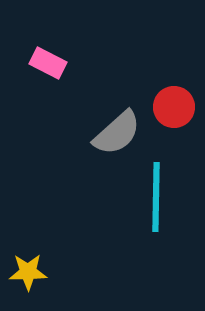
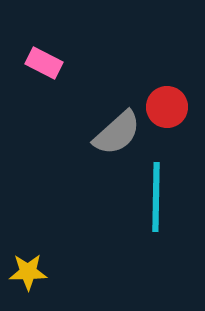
pink rectangle: moved 4 px left
red circle: moved 7 px left
